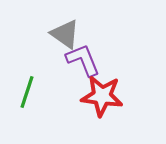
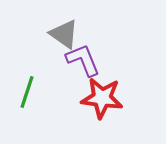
gray triangle: moved 1 px left
red star: moved 2 px down
